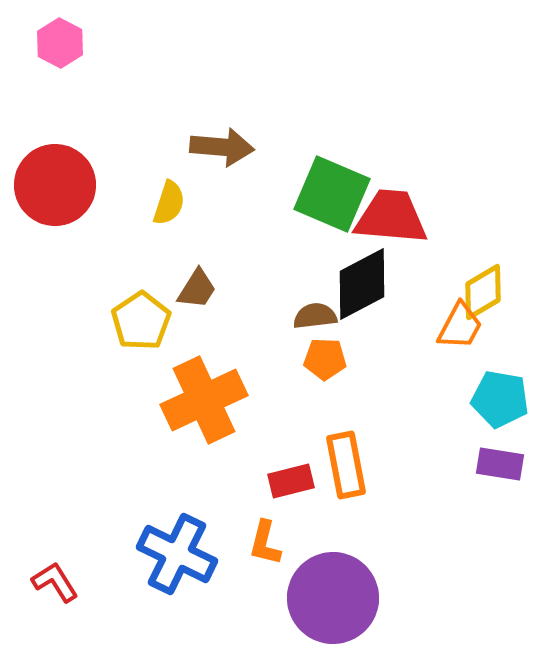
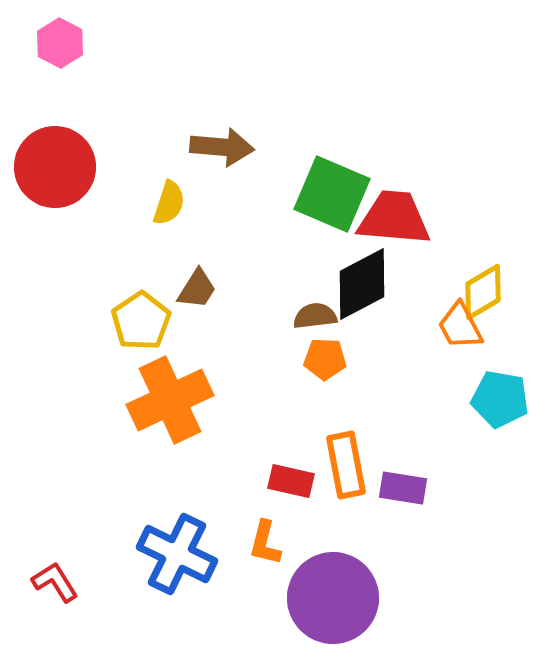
red circle: moved 18 px up
red trapezoid: moved 3 px right, 1 px down
orange trapezoid: rotated 124 degrees clockwise
orange cross: moved 34 px left
purple rectangle: moved 97 px left, 24 px down
red rectangle: rotated 27 degrees clockwise
